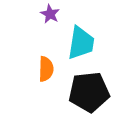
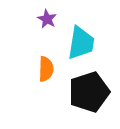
purple star: moved 3 px left, 5 px down
black pentagon: rotated 12 degrees counterclockwise
